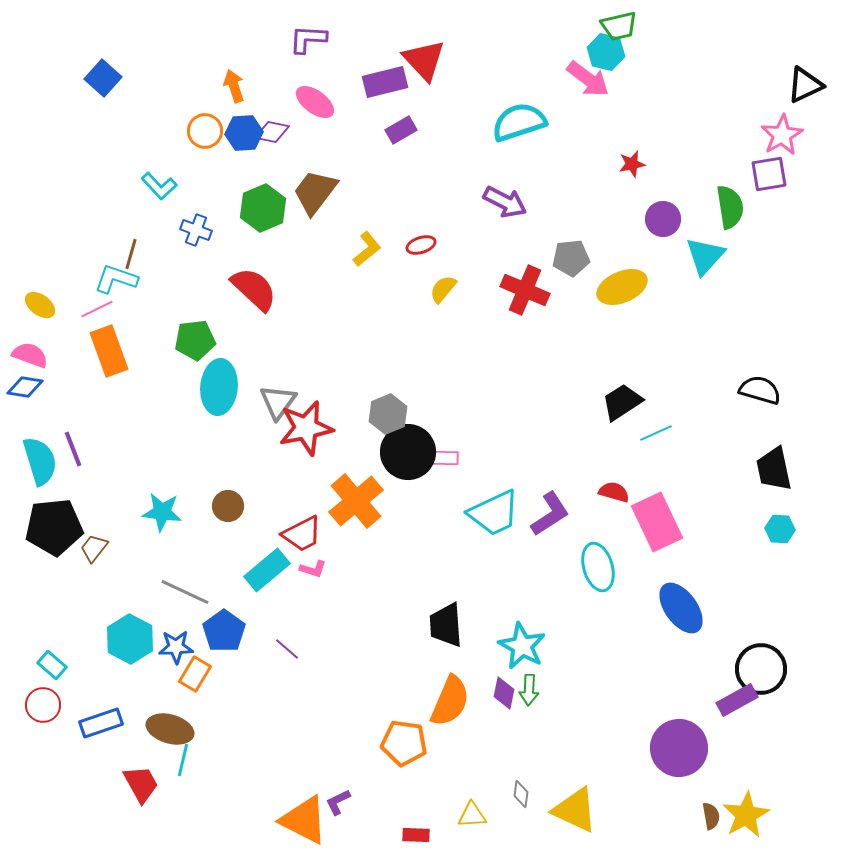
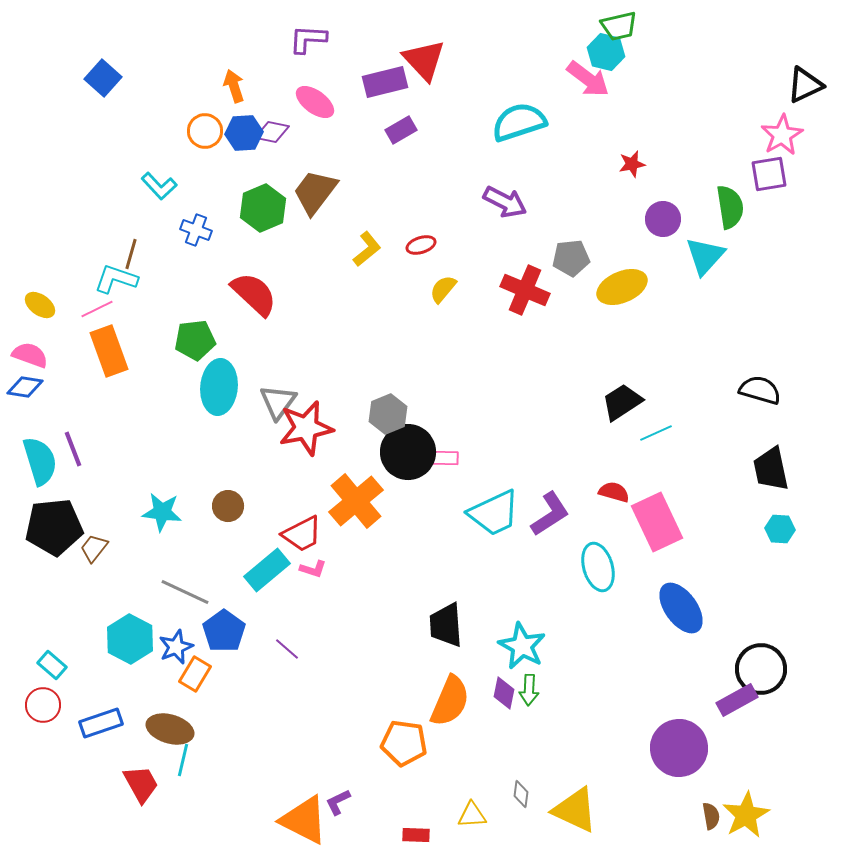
red semicircle at (254, 289): moved 5 px down
black trapezoid at (774, 469): moved 3 px left
blue star at (176, 647): rotated 20 degrees counterclockwise
